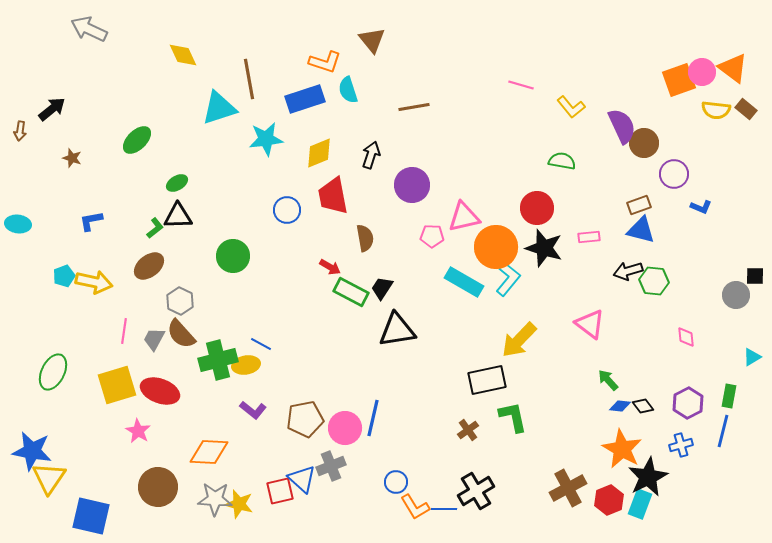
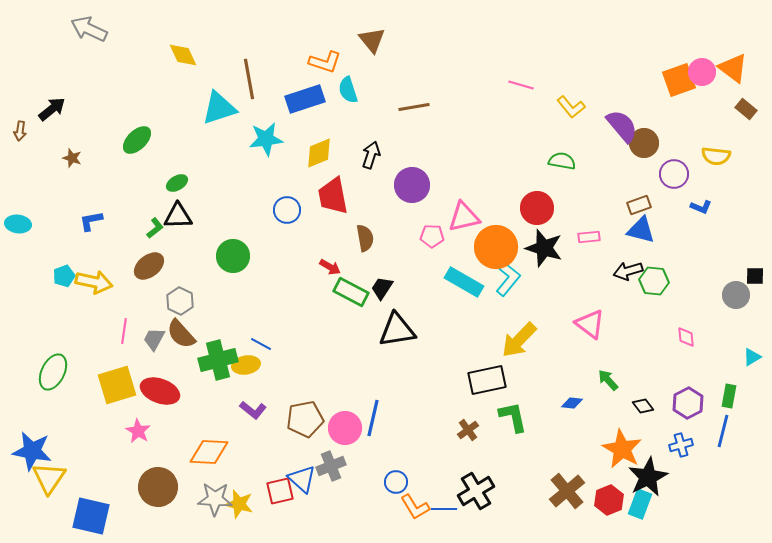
yellow semicircle at (716, 110): moved 46 px down
purple semicircle at (622, 126): rotated 15 degrees counterclockwise
blue diamond at (620, 406): moved 48 px left, 3 px up
brown cross at (568, 488): moved 1 px left, 3 px down; rotated 12 degrees counterclockwise
